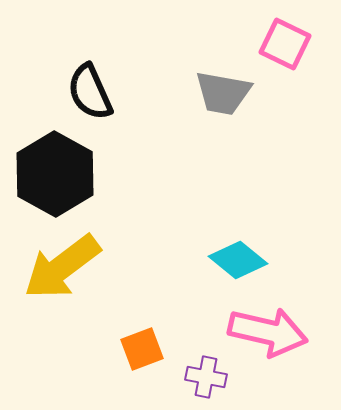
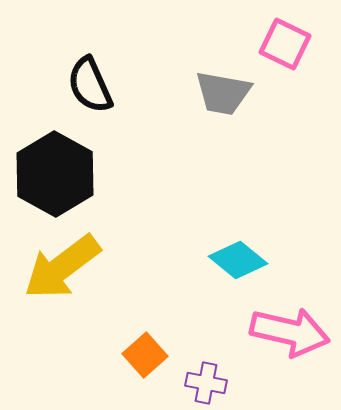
black semicircle: moved 7 px up
pink arrow: moved 22 px right
orange square: moved 3 px right, 6 px down; rotated 21 degrees counterclockwise
purple cross: moved 6 px down
